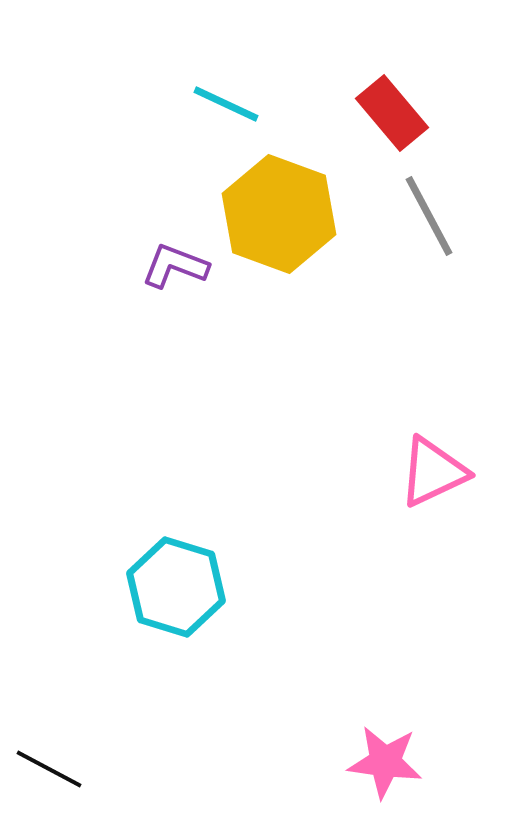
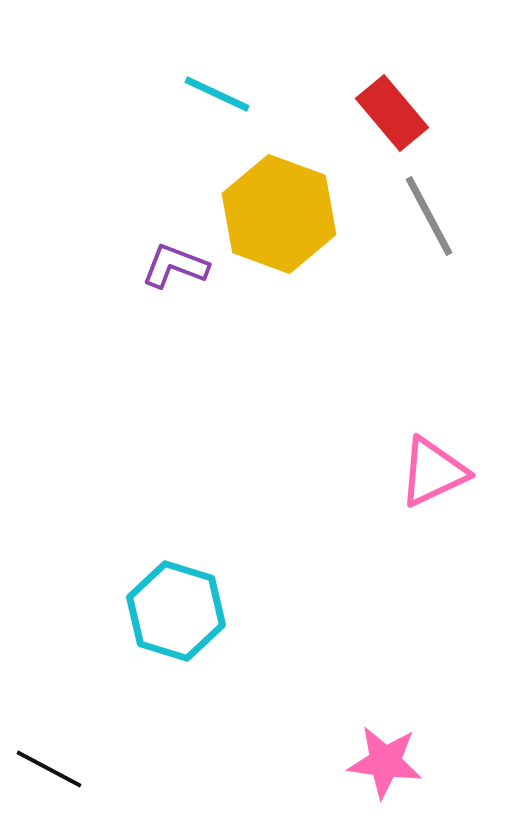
cyan line: moved 9 px left, 10 px up
cyan hexagon: moved 24 px down
